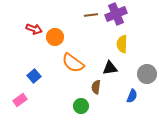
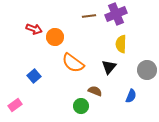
brown line: moved 2 px left, 1 px down
yellow semicircle: moved 1 px left
black triangle: moved 1 px left, 1 px up; rotated 42 degrees counterclockwise
gray circle: moved 4 px up
brown semicircle: moved 1 px left, 4 px down; rotated 104 degrees clockwise
blue semicircle: moved 1 px left
pink rectangle: moved 5 px left, 5 px down
